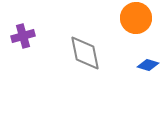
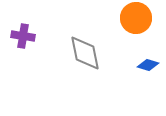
purple cross: rotated 25 degrees clockwise
